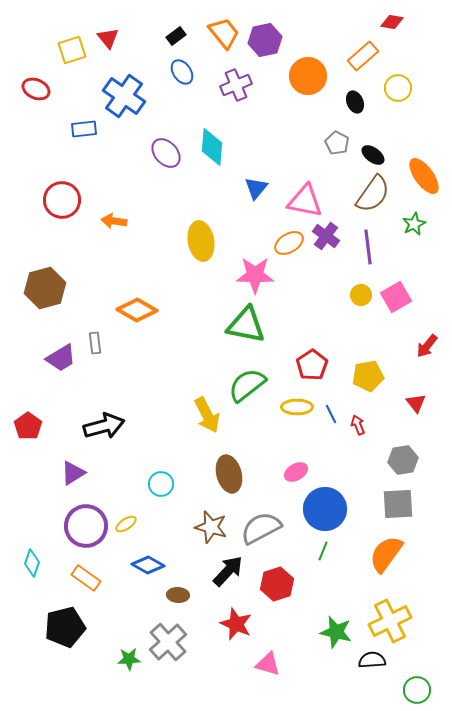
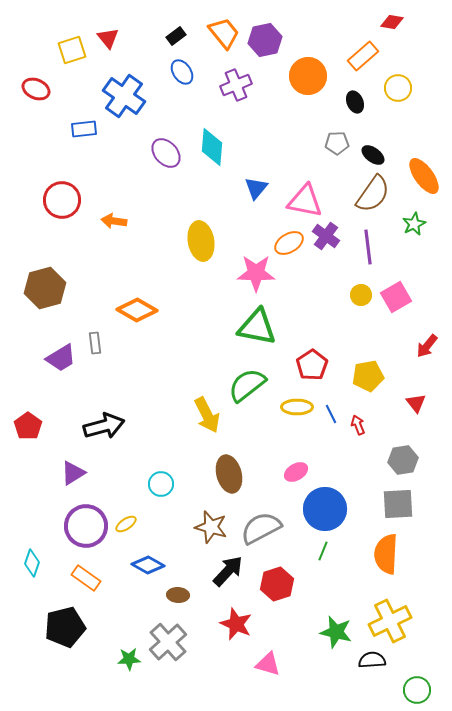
gray pentagon at (337, 143): rotated 30 degrees counterclockwise
pink star at (255, 275): moved 1 px right, 2 px up
green triangle at (246, 325): moved 11 px right, 2 px down
orange semicircle at (386, 554): rotated 33 degrees counterclockwise
